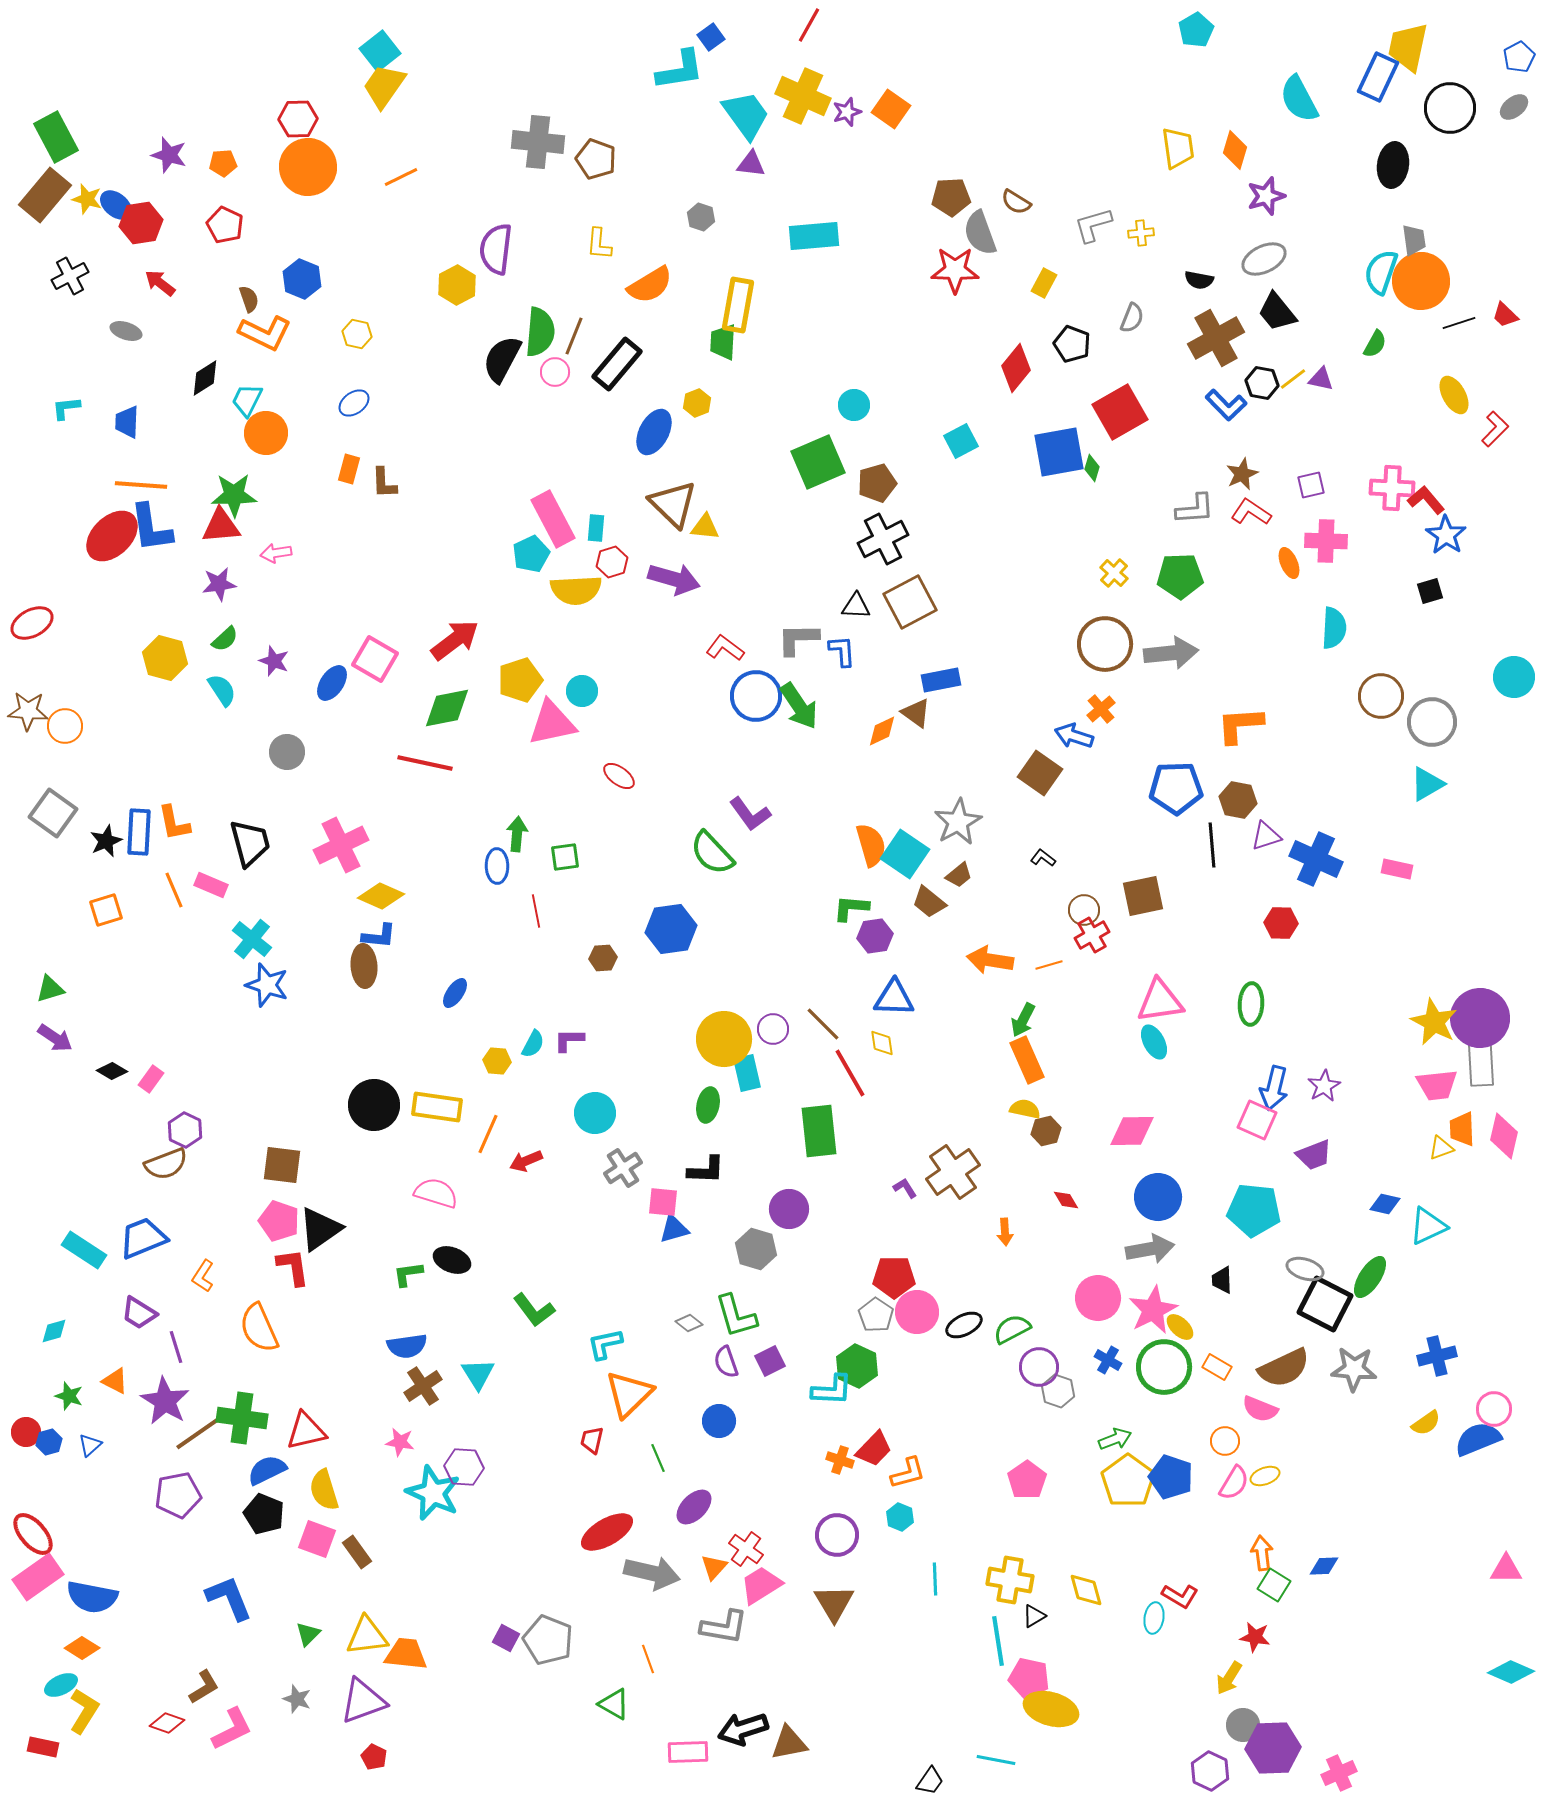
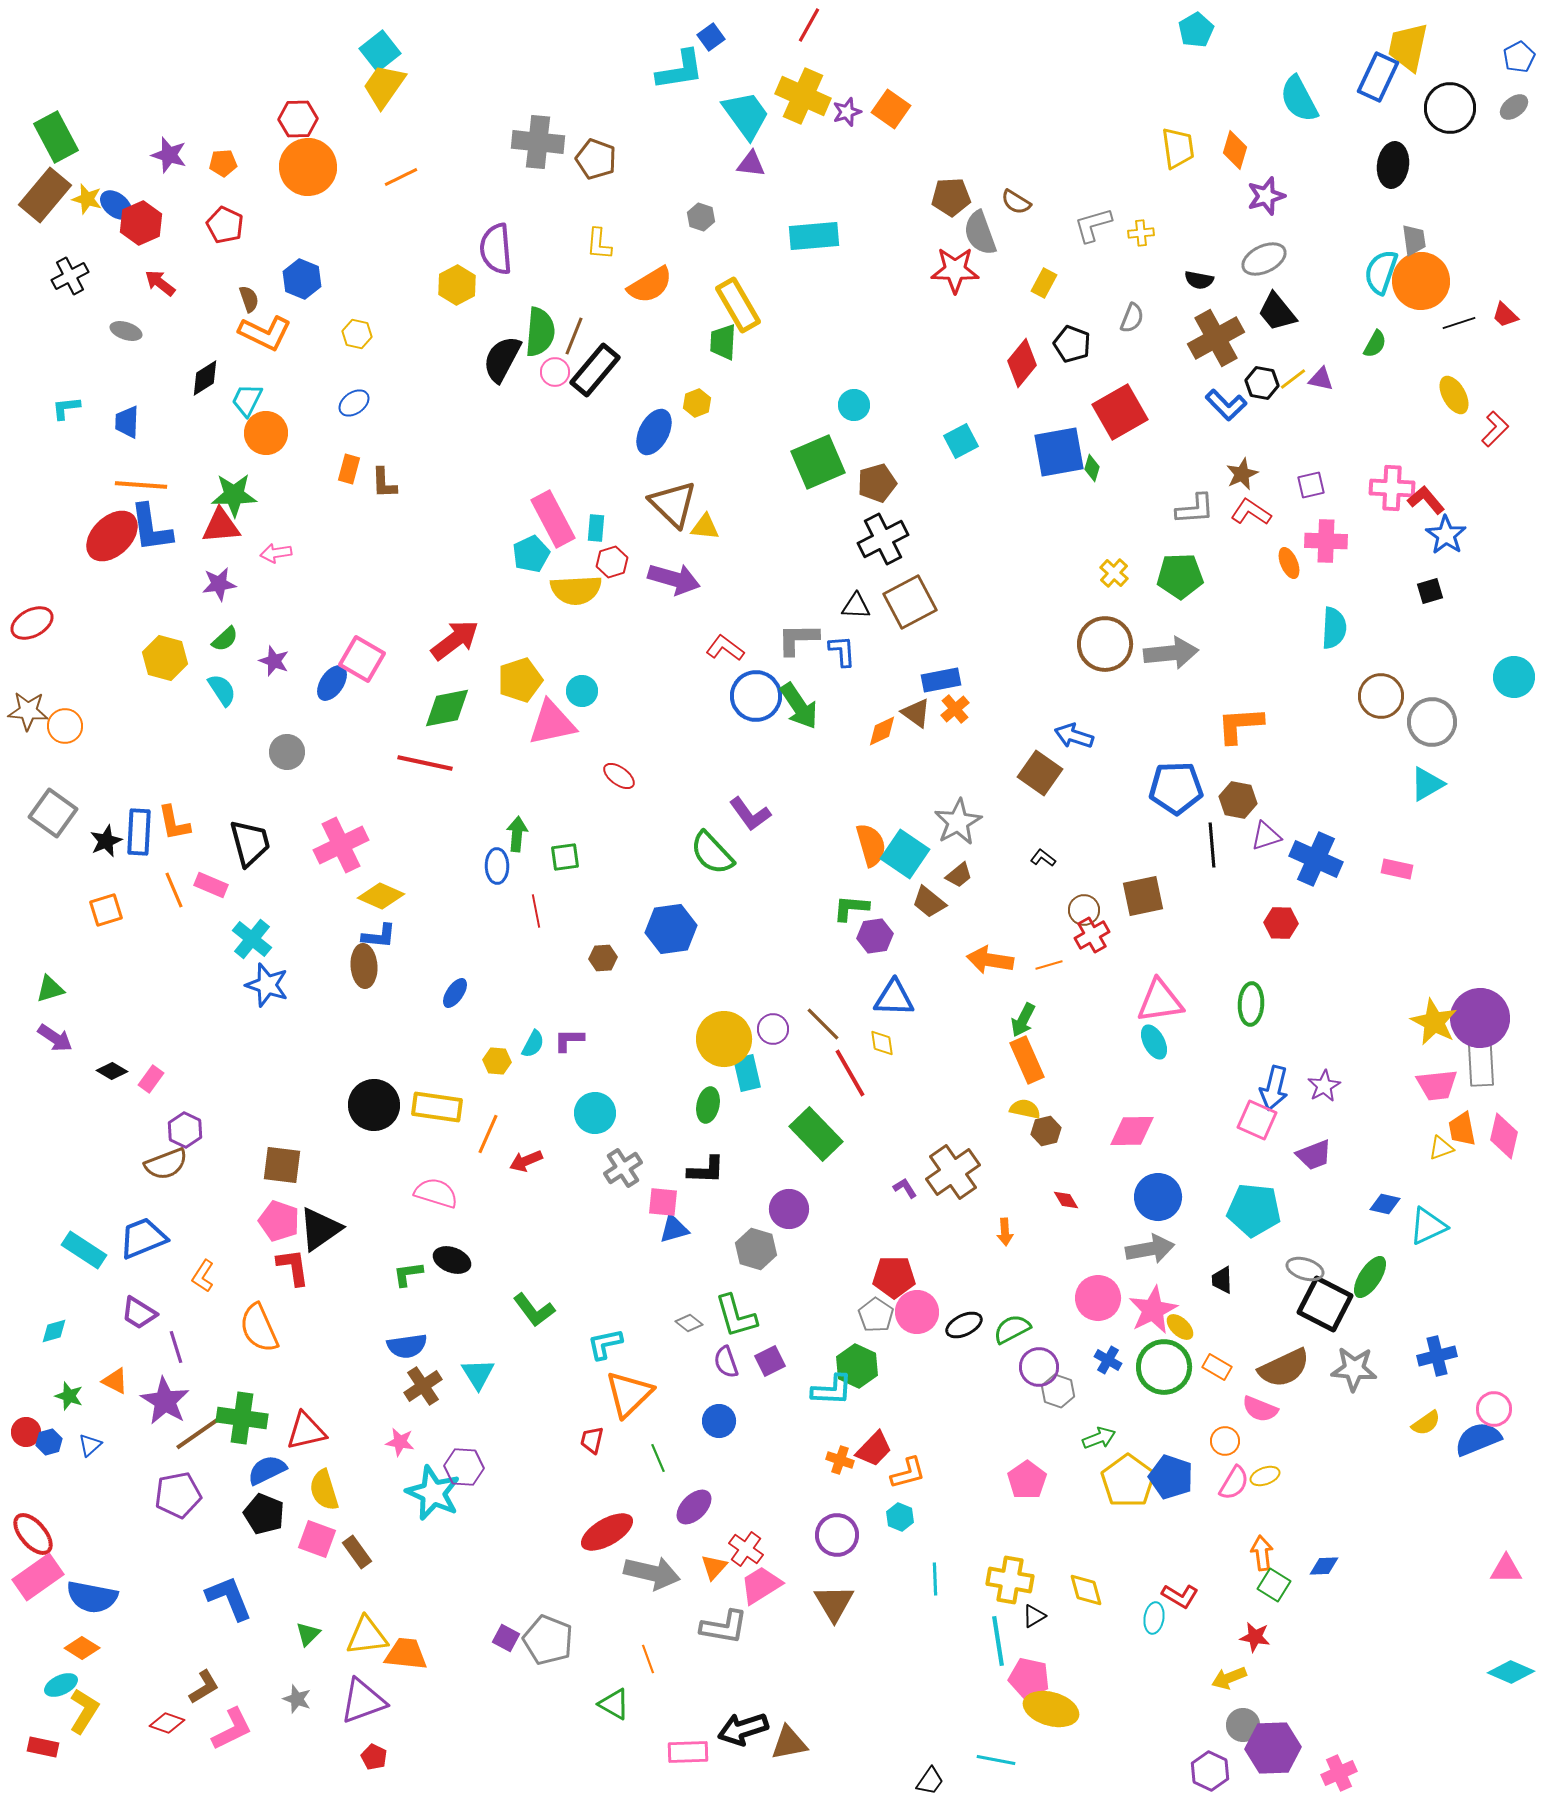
red hexagon at (141, 223): rotated 15 degrees counterclockwise
purple semicircle at (496, 249): rotated 12 degrees counterclockwise
yellow rectangle at (738, 305): rotated 40 degrees counterclockwise
black rectangle at (617, 364): moved 22 px left, 6 px down
red diamond at (1016, 368): moved 6 px right, 5 px up
pink square at (375, 659): moved 13 px left
orange cross at (1101, 709): moved 146 px left
orange trapezoid at (1462, 1129): rotated 9 degrees counterclockwise
green rectangle at (819, 1131): moved 3 px left, 3 px down; rotated 38 degrees counterclockwise
green arrow at (1115, 1439): moved 16 px left, 1 px up
yellow arrow at (1229, 1678): rotated 36 degrees clockwise
